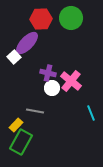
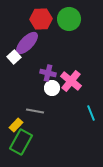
green circle: moved 2 px left, 1 px down
